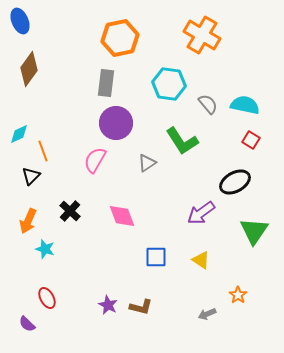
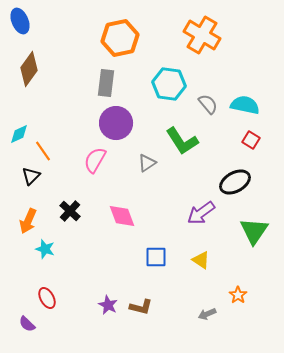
orange line: rotated 15 degrees counterclockwise
